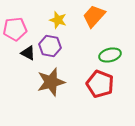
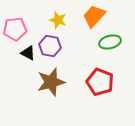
green ellipse: moved 13 px up
red pentagon: moved 2 px up
